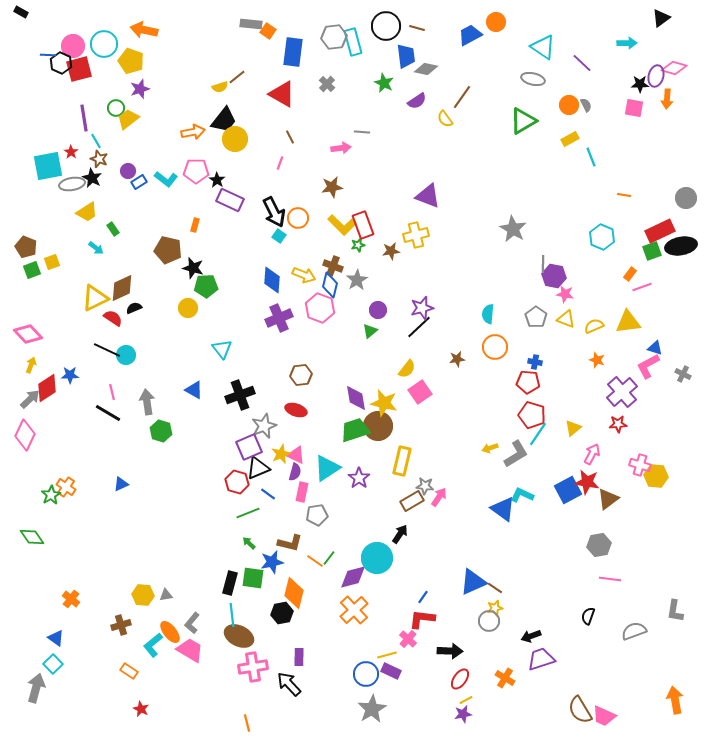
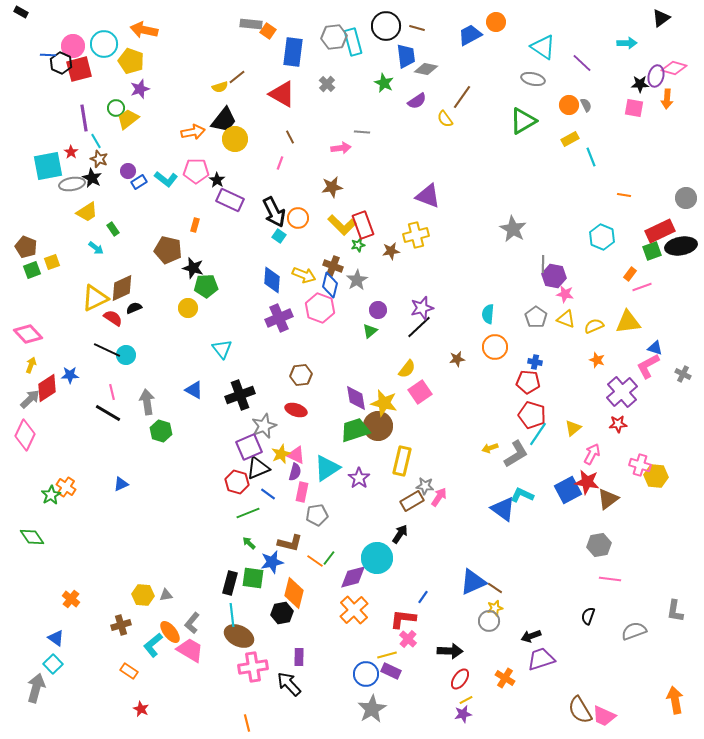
red L-shape at (422, 619): moved 19 px left
